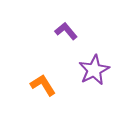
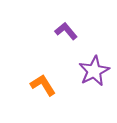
purple star: moved 1 px down
